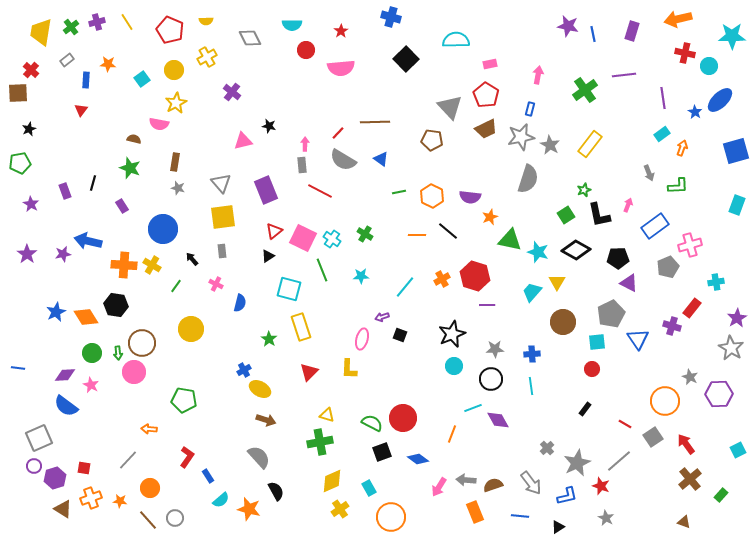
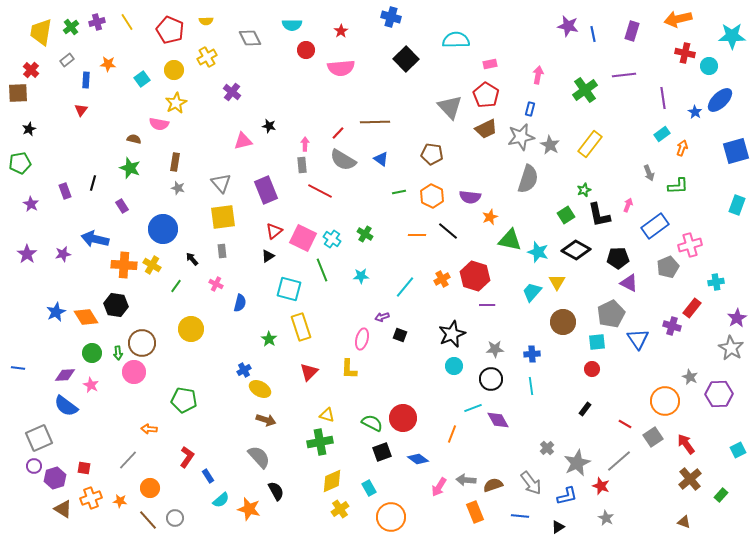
brown pentagon at (432, 140): moved 14 px down
blue arrow at (88, 241): moved 7 px right, 2 px up
